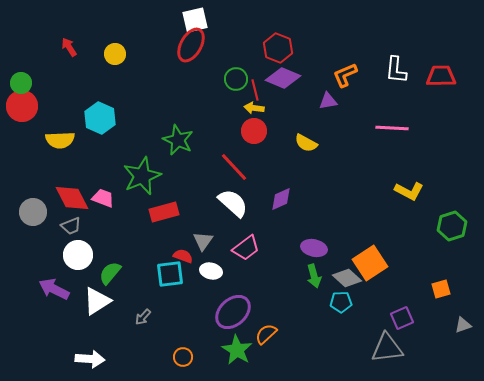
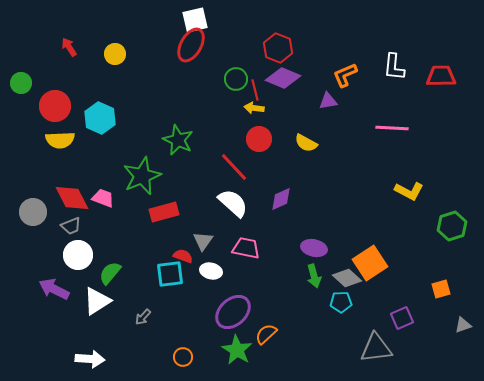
white L-shape at (396, 70): moved 2 px left, 3 px up
red circle at (22, 106): moved 33 px right
red circle at (254, 131): moved 5 px right, 8 px down
pink trapezoid at (246, 248): rotated 132 degrees counterclockwise
gray triangle at (387, 348): moved 11 px left
